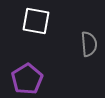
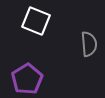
white square: rotated 12 degrees clockwise
